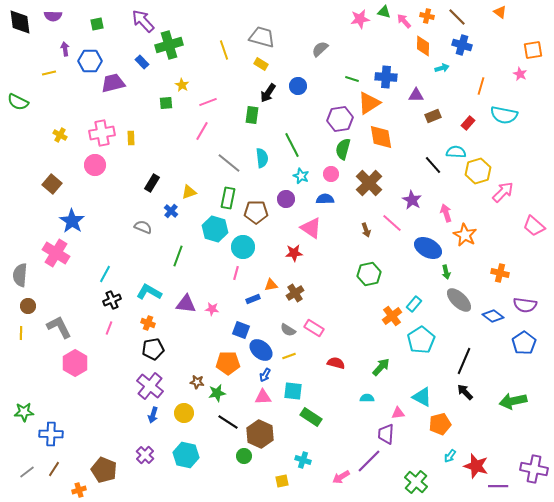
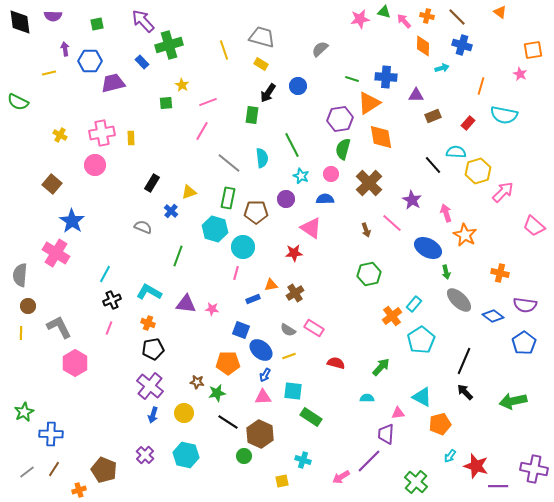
green star at (24, 412): rotated 24 degrees counterclockwise
